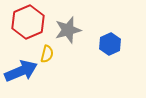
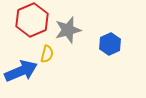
red hexagon: moved 4 px right, 2 px up
